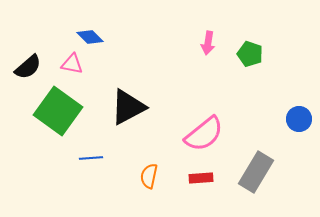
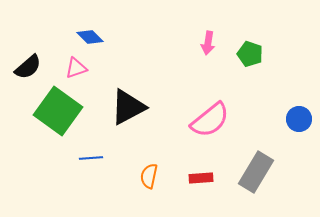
pink triangle: moved 4 px right, 4 px down; rotated 30 degrees counterclockwise
pink semicircle: moved 6 px right, 14 px up
